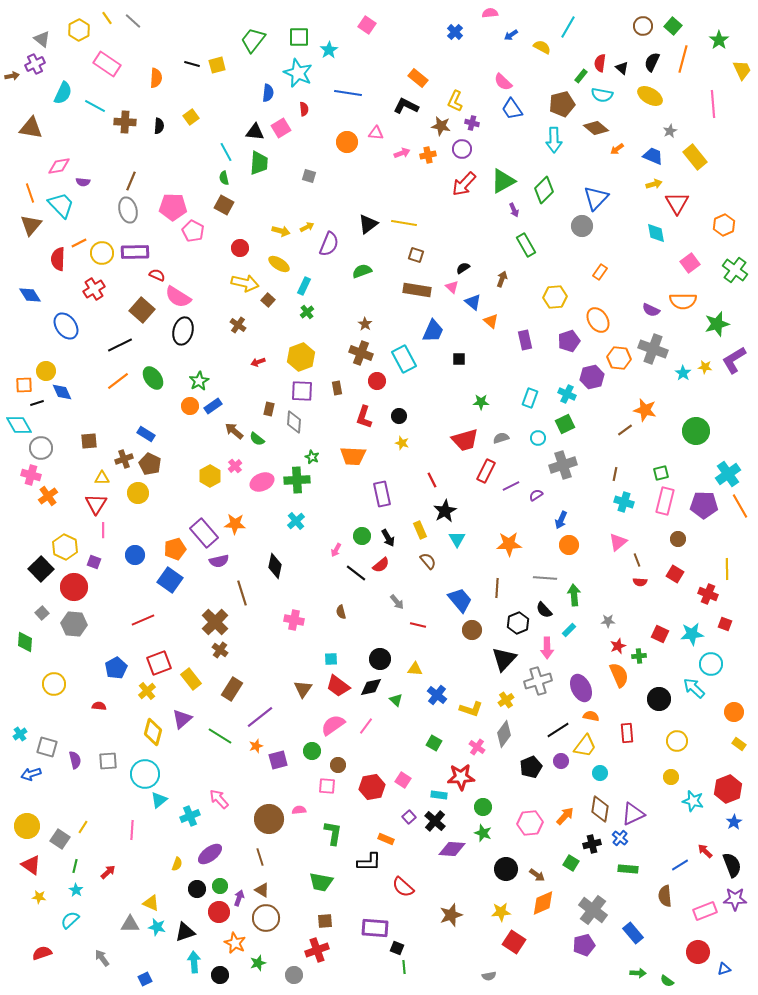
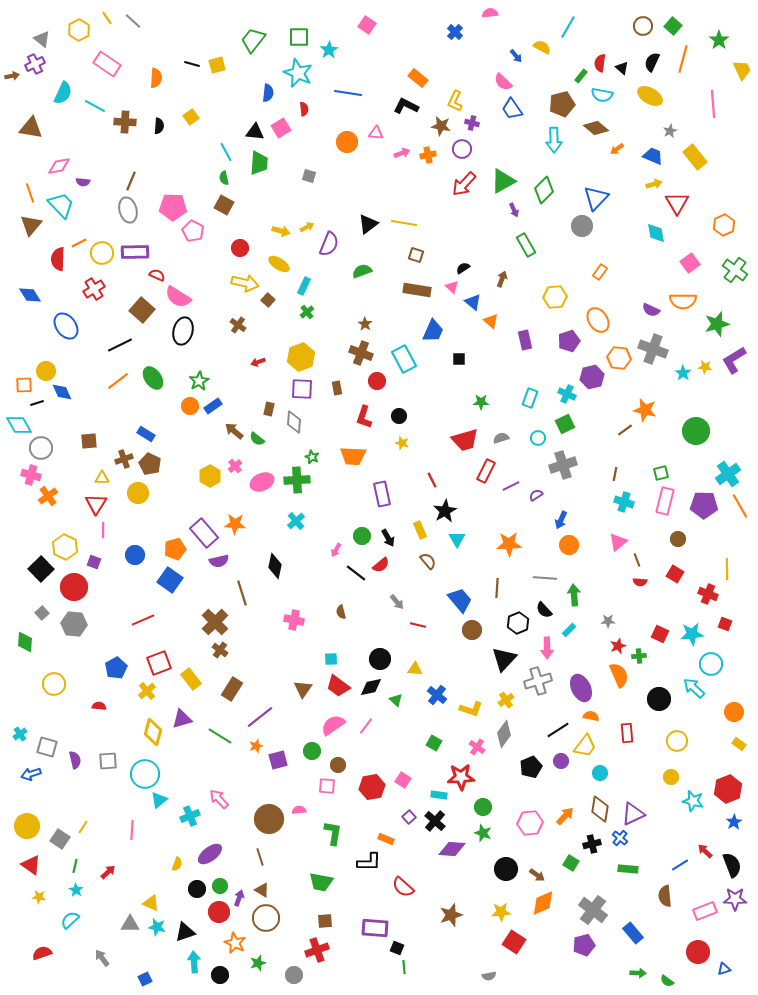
blue arrow at (511, 35): moved 5 px right, 21 px down; rotated 96 degrees counterclockwise
purple square at (302, 391): moved 2 px up
purple triangle at (182, 719): rotated 25 degrees clockwise
